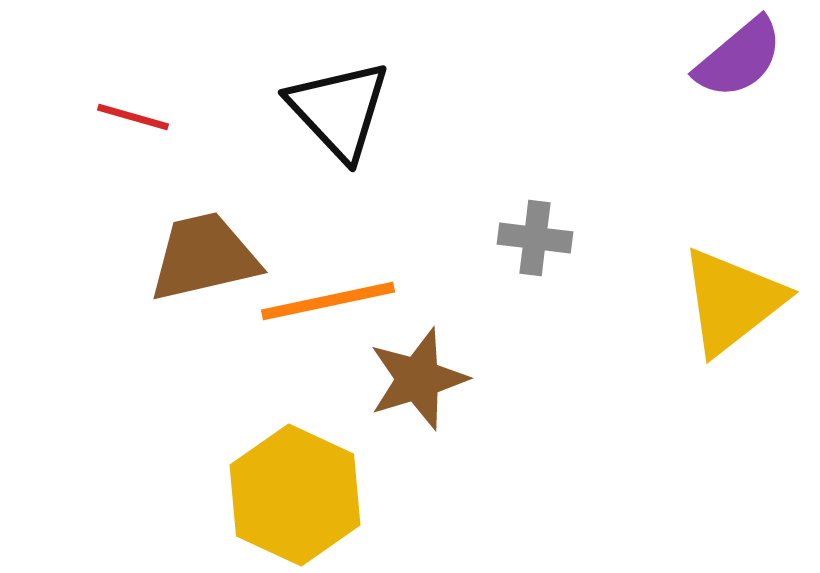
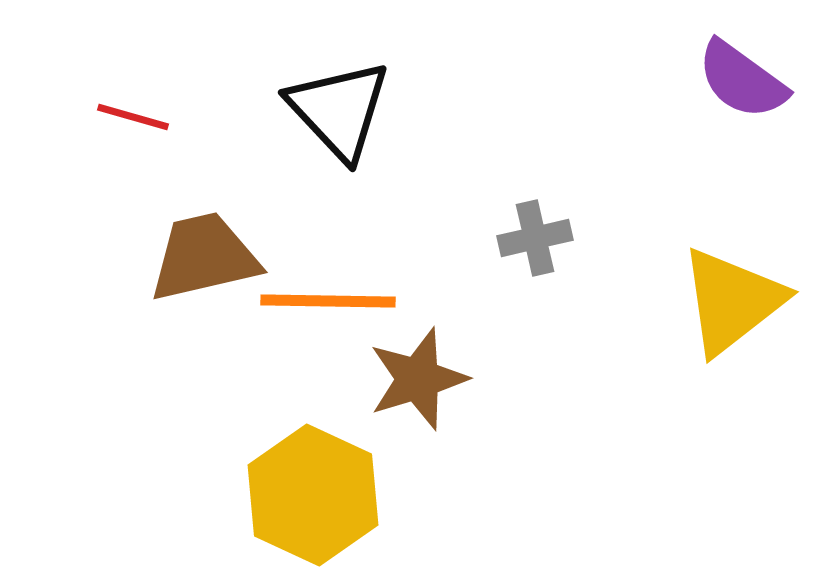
purple semicircle: moved 3 px right, 22 px down; rotated 76 degrees clockwise
gray cross: rotated 20 degrees counterclockwise
orange line: rotated 13 degrees clockwise
yellow hexagon: moved 18 px right
